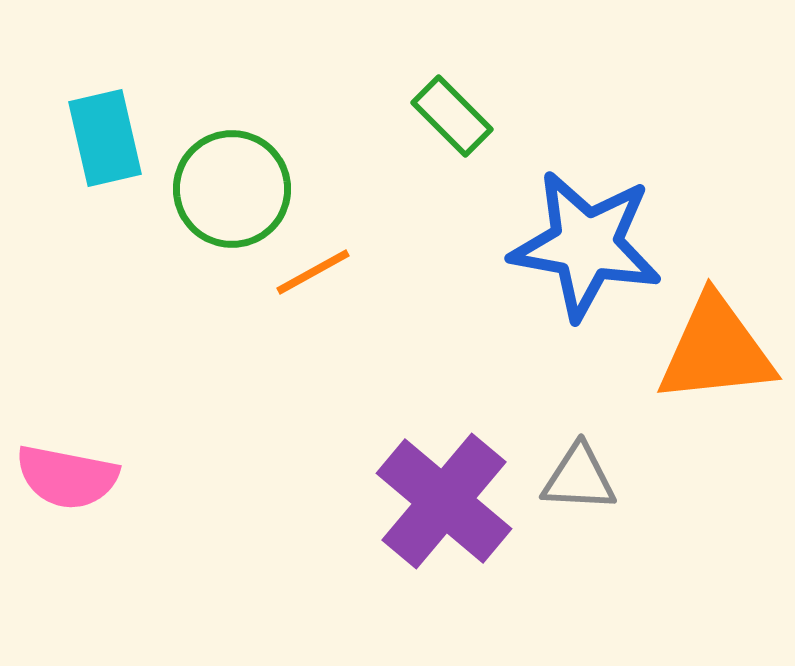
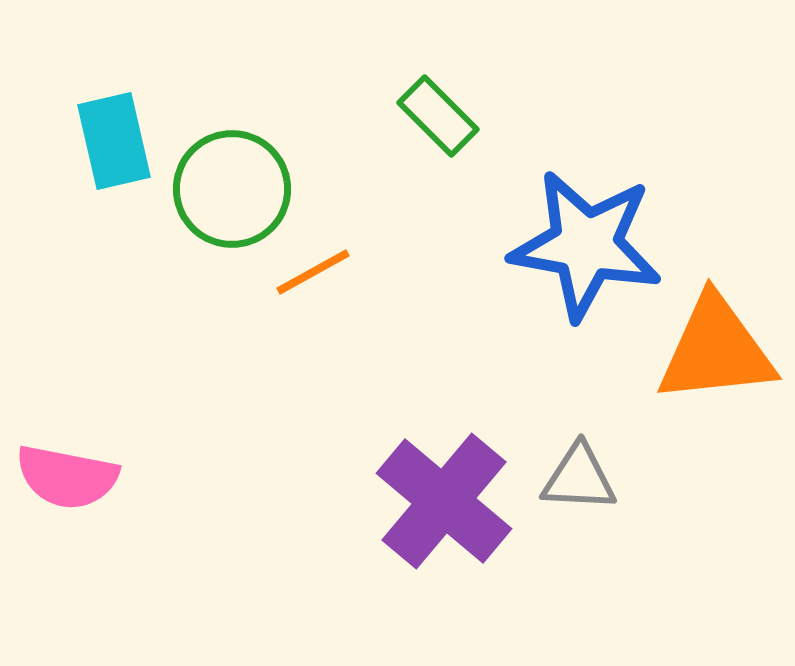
green rectangle: moved 14 px left
cyan rectangle: moved 9 px right, 3 px down
